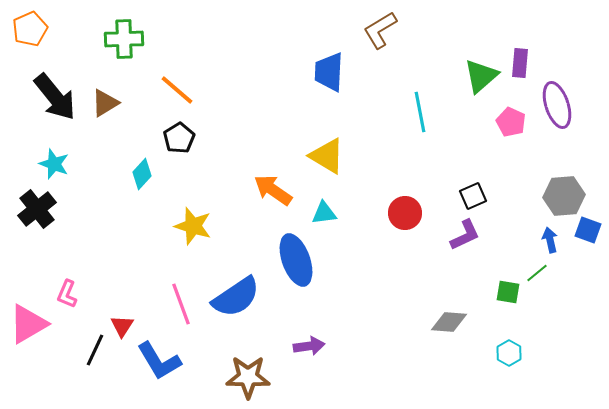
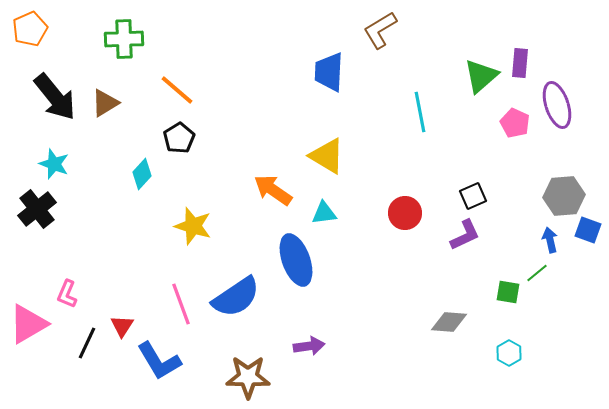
pink pentagon: moved 4 px right, 1 px down
black line: moved 8 px left, 7 px up
